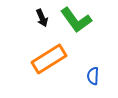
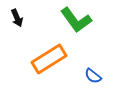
black arrow: moved 25 px left
blue semicircle: rotated 54 degrees counterclockwise
